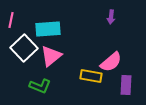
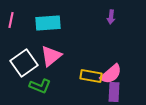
cyan rectangle: moved 6 px up
white square: moved 15 px down; rotated 8 degrees clockwise
pink semicircle: moved 12 px down
purple rectangle: moved 12 px left, 7 px down
